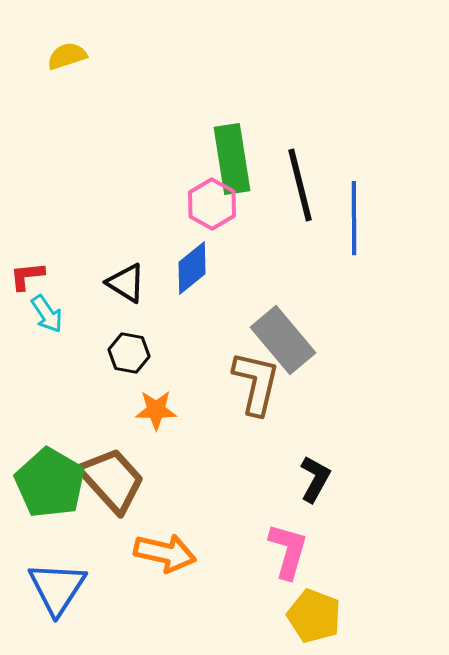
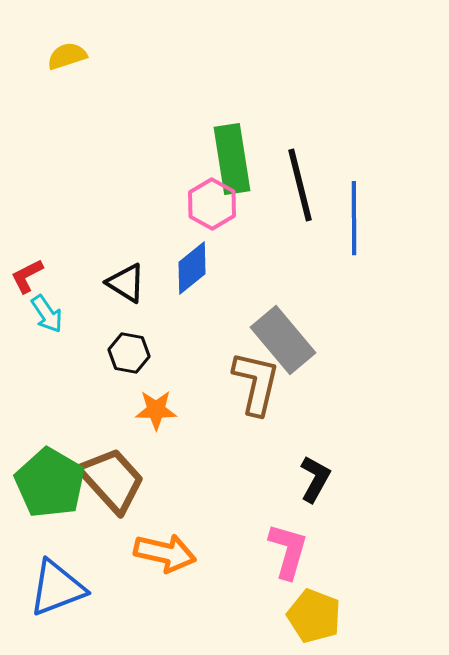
red L-shape: rotated 21 degrees counterclockwise
blue triangle: rotated 36 degrees clockwise
